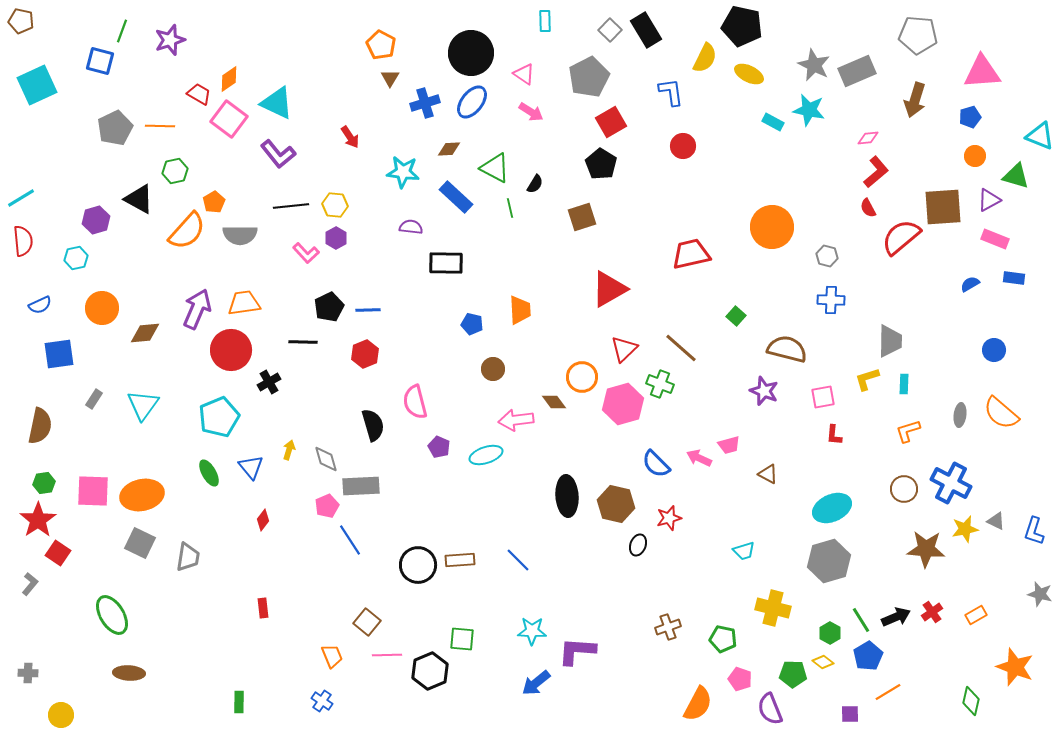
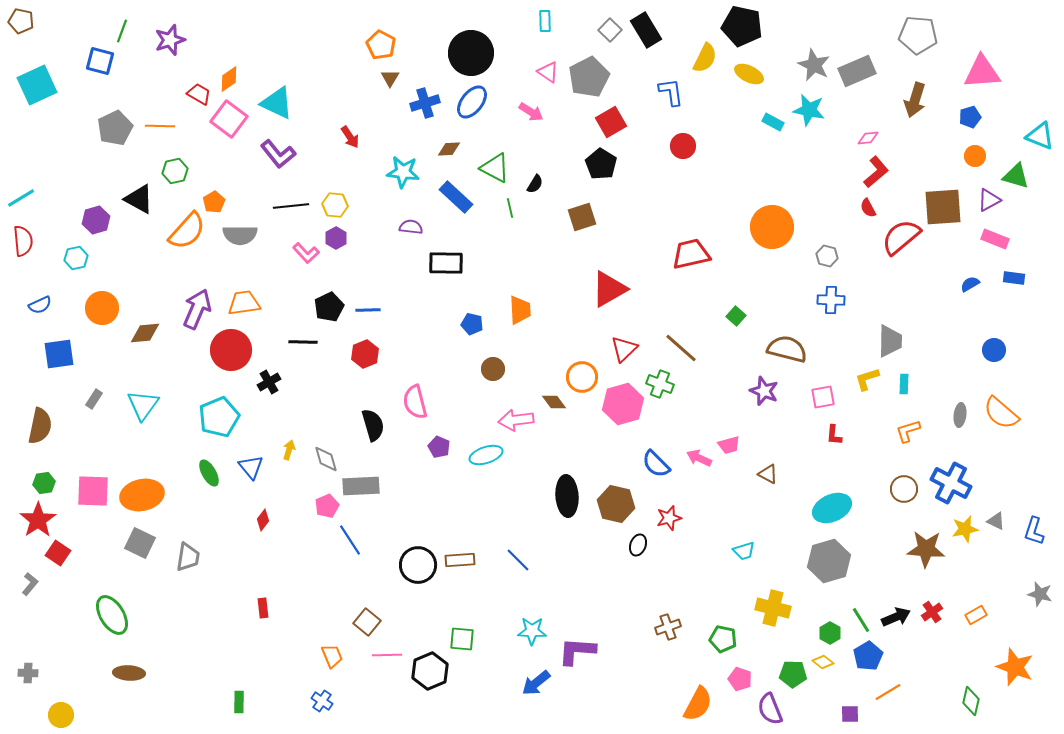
pink triangle at (524, 74): moved 24 px right, 2 px up
